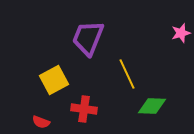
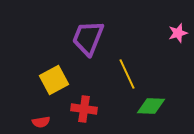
pink star: moved 3 px left
green diamond: moved 1 px left
red semicircle: rotated 30 degrees counterclockwise
